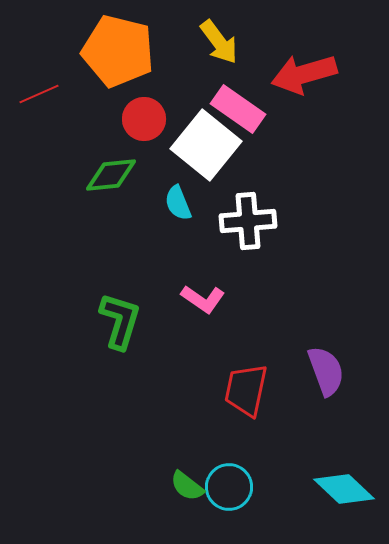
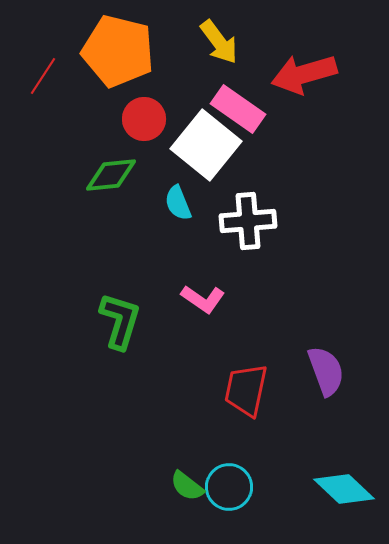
red line: moved 4 px right, 18 px up; rotated 33 degrees counterclockwise
